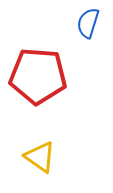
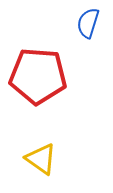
yellow triangle: moved 1 px right, 2 px down
